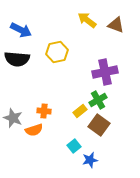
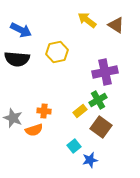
brown triangle: rotated 12 degrees clockwise
brown square: moved 2 px right, 2 px down
